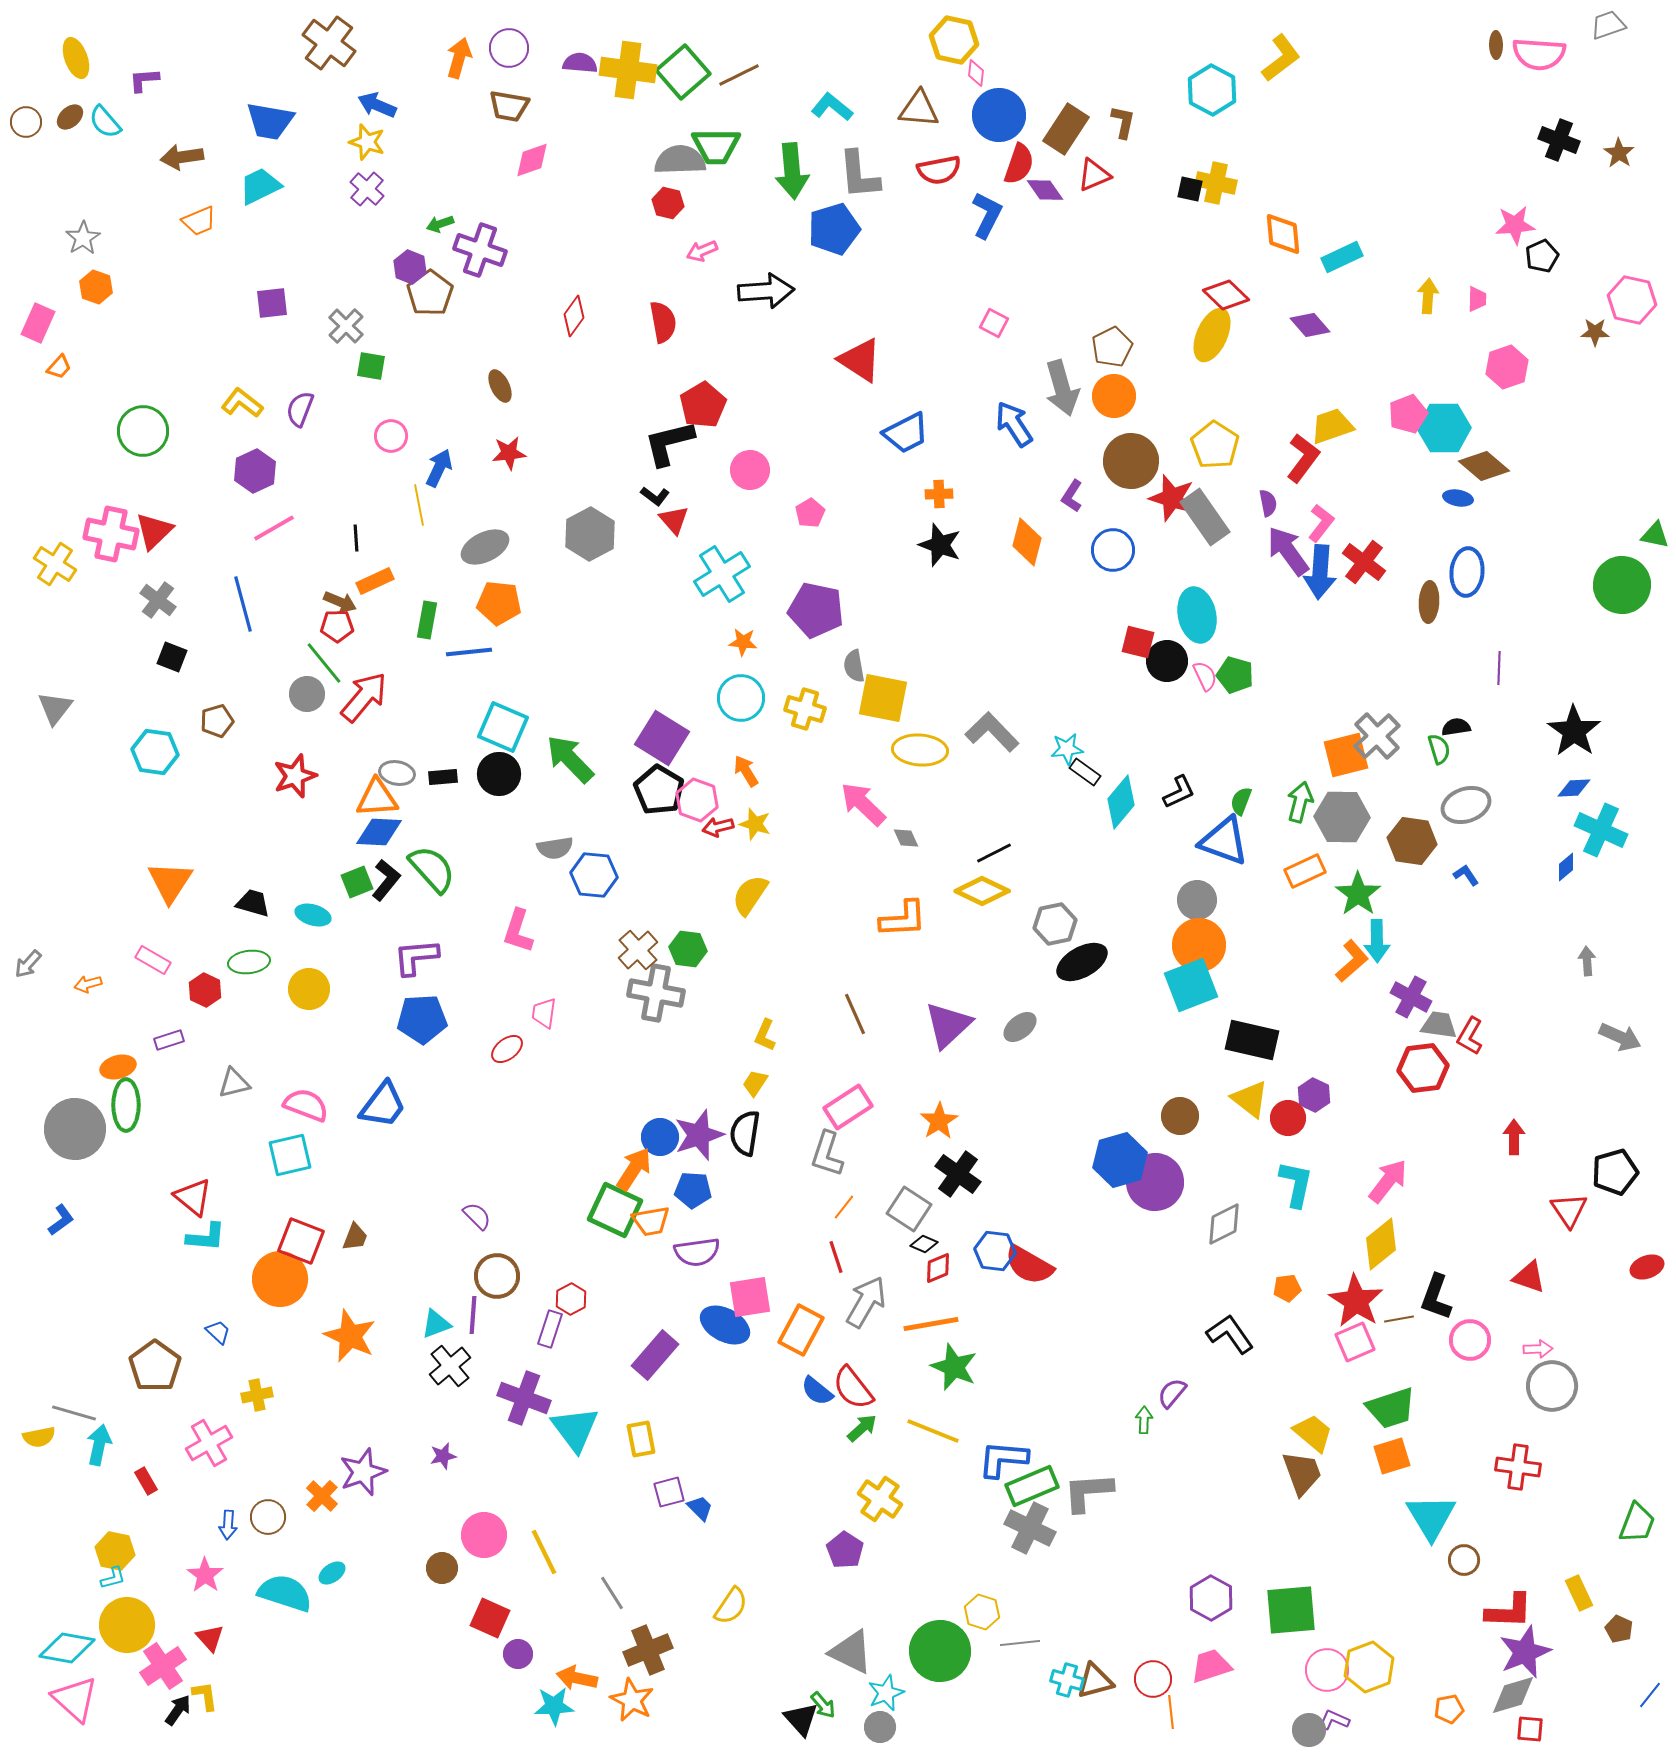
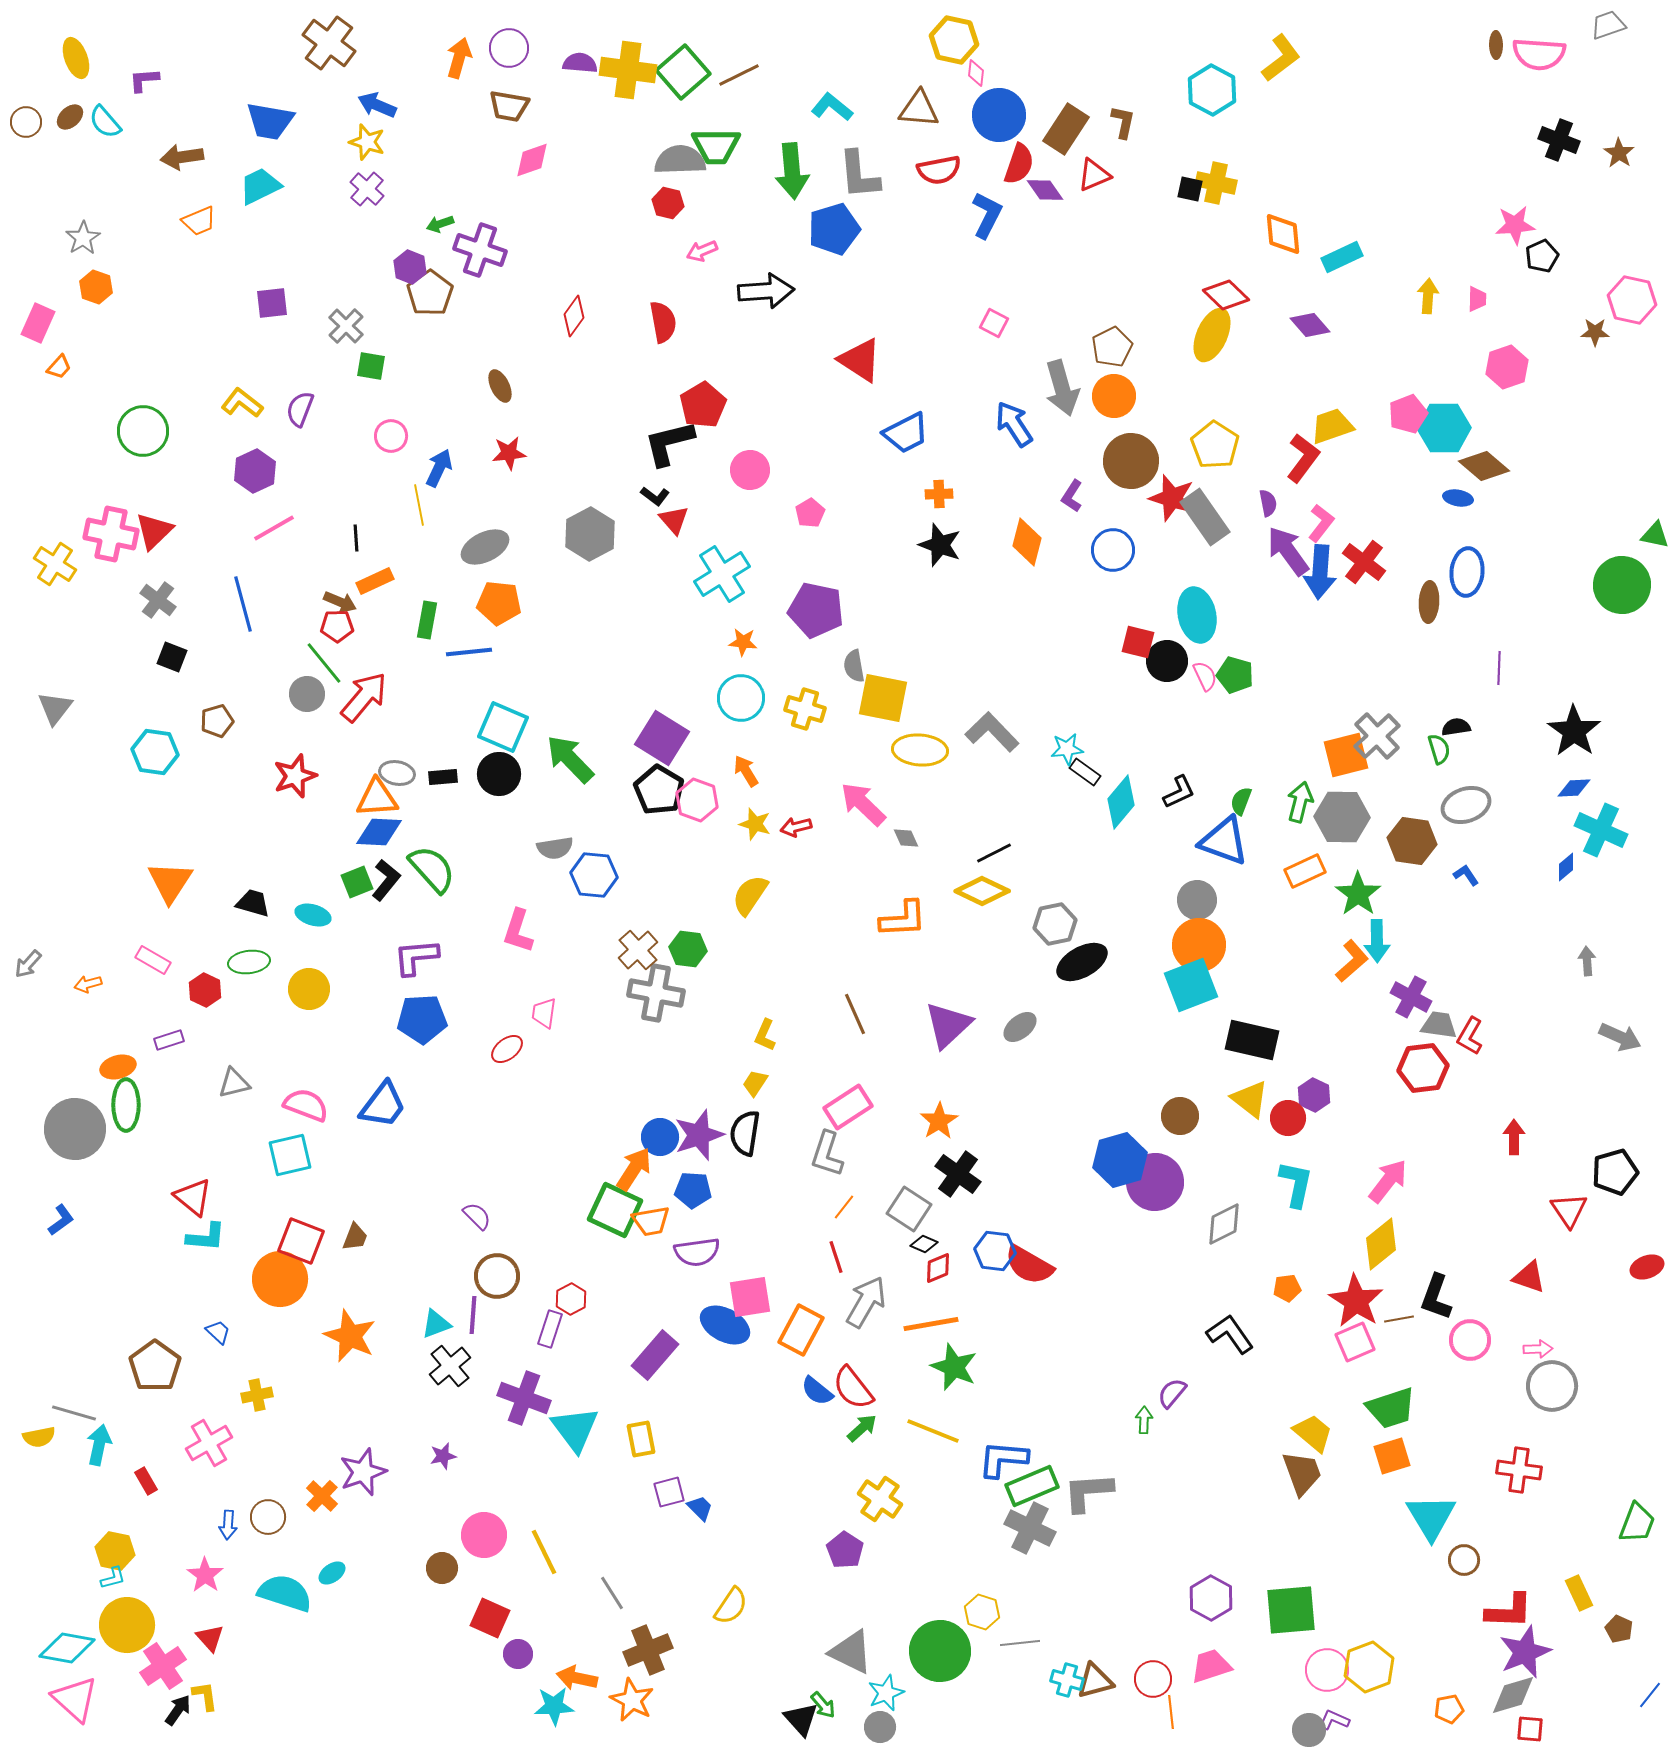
red arrow at (718, 827): moved 78 px right
red cross at (1518, 1467): moved 1 px right, 3 px down
